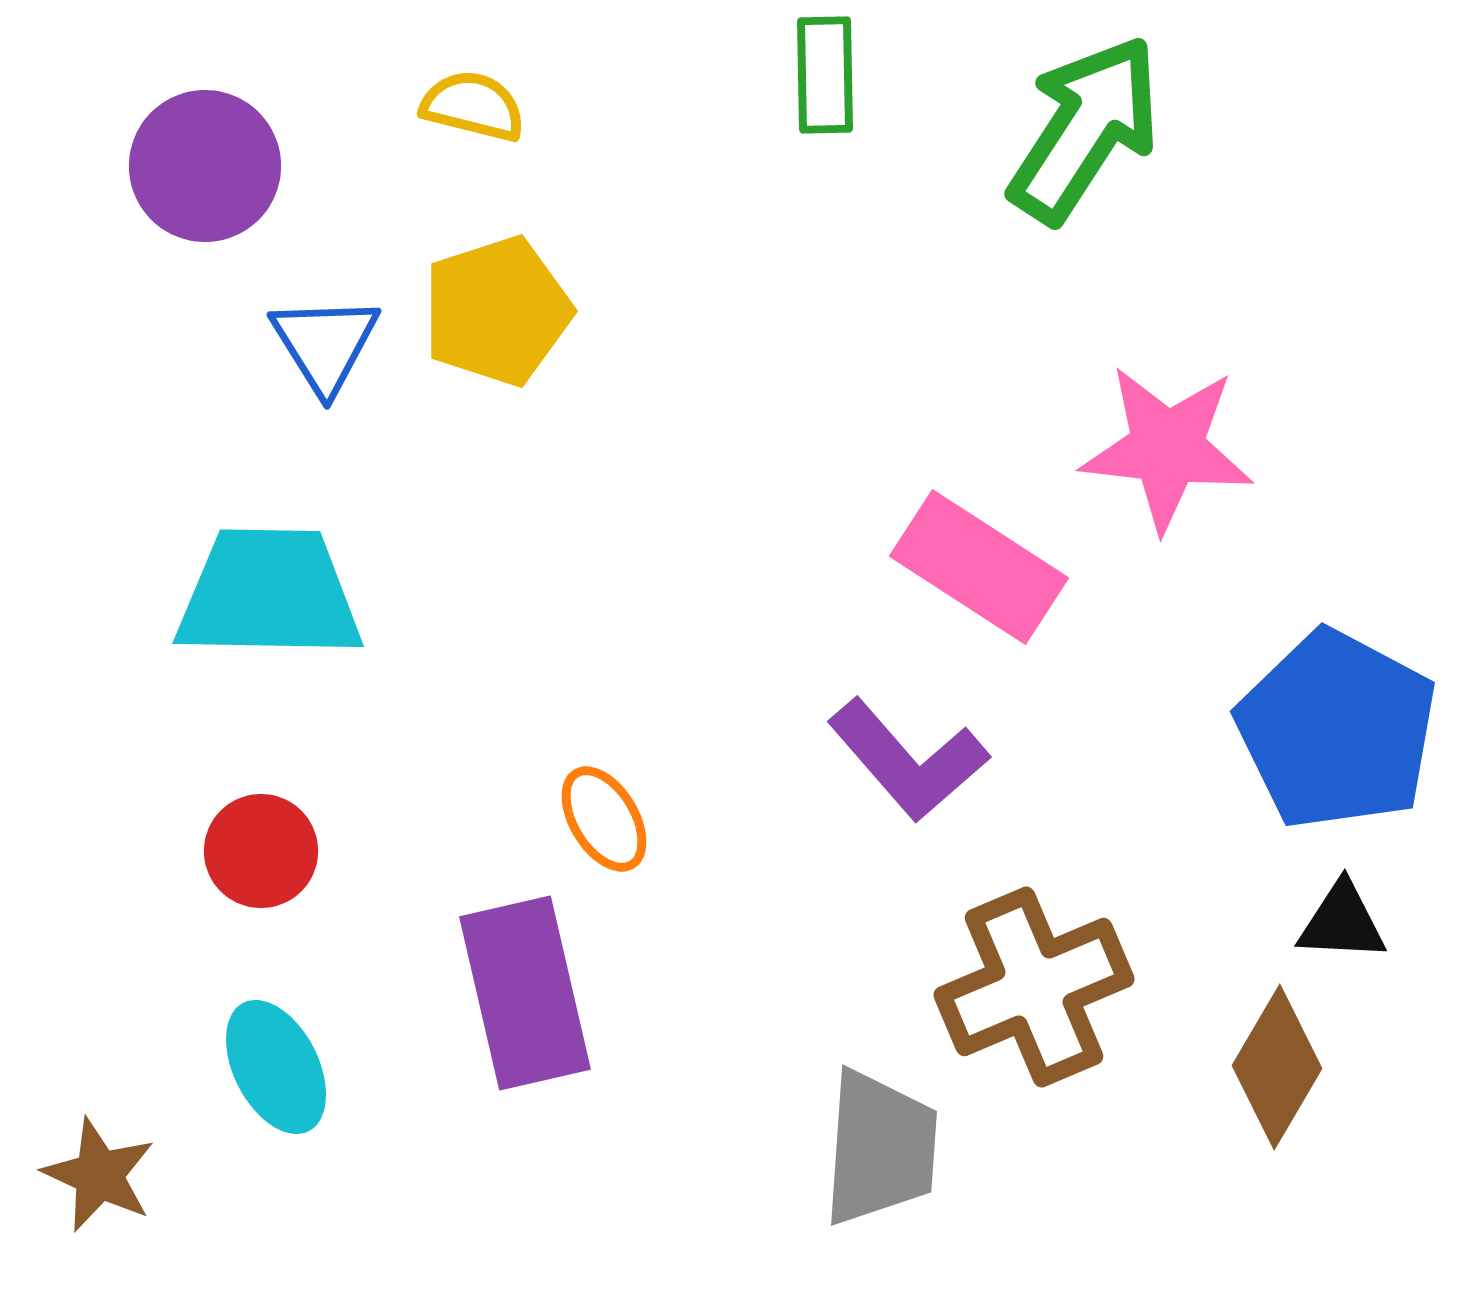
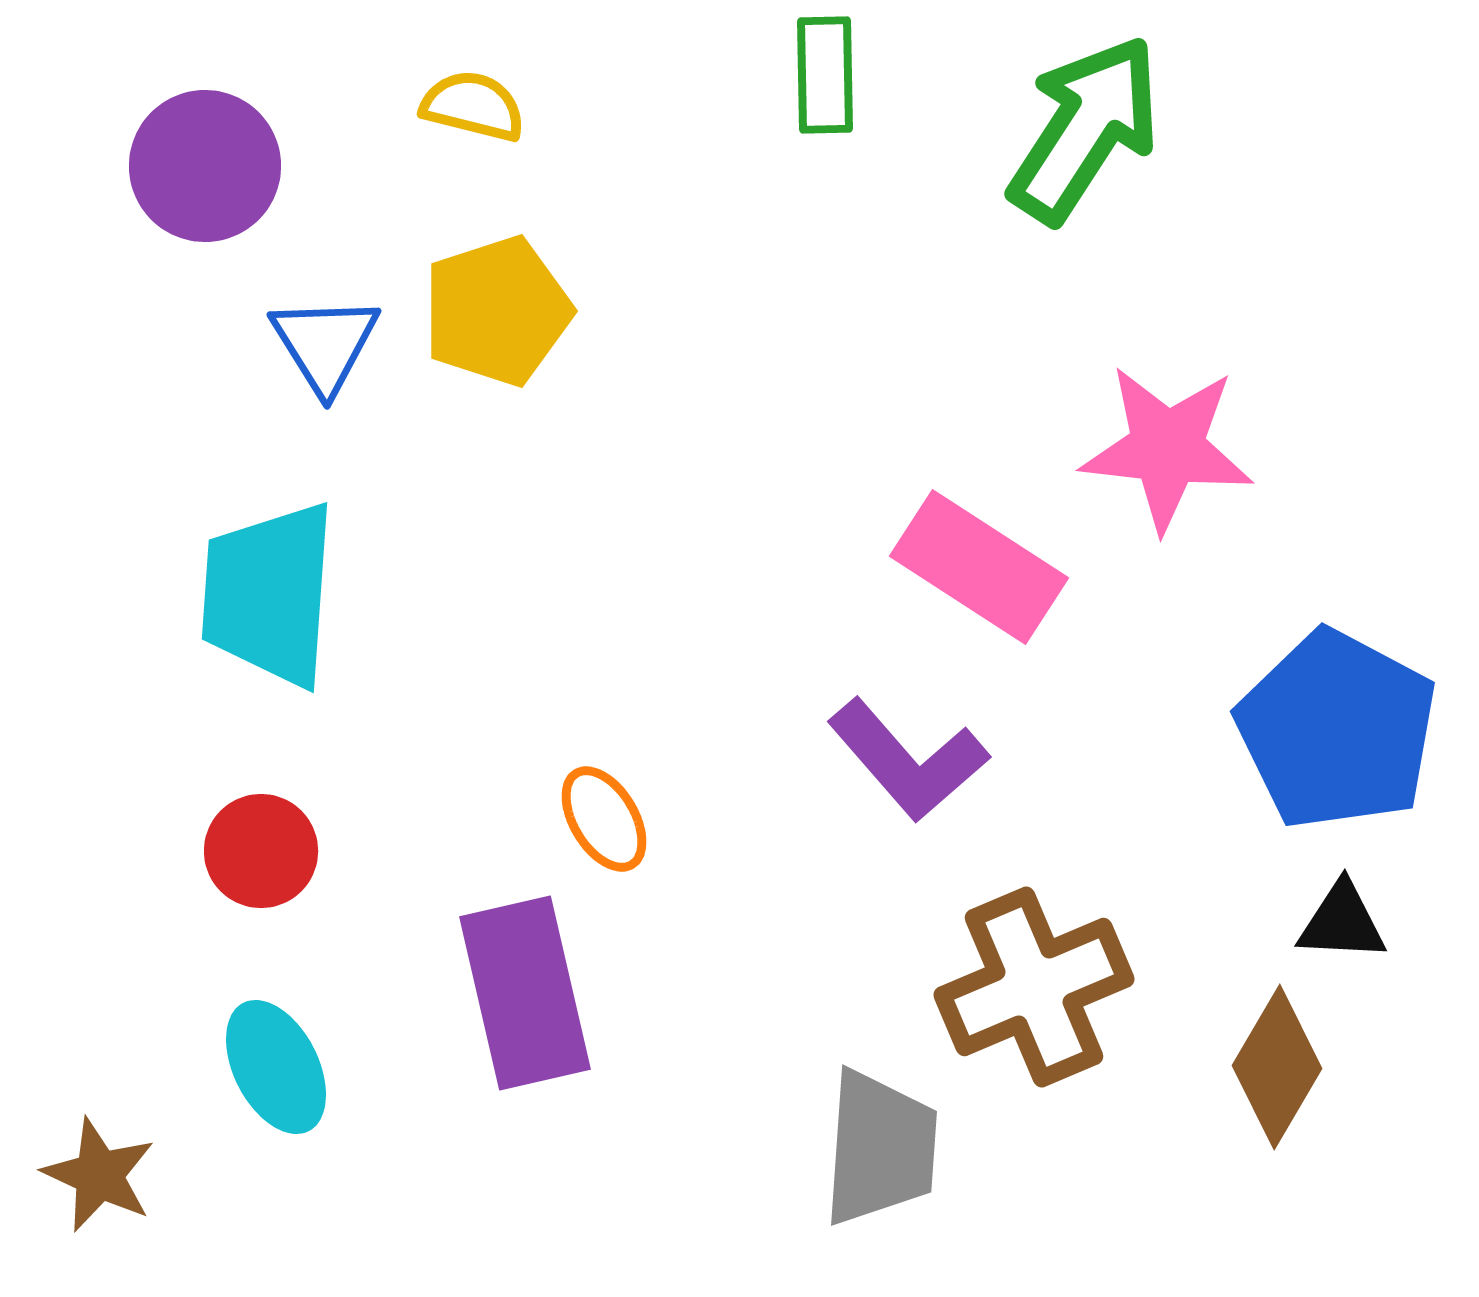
cyan trapezoid: rotated 87 degrees counterclockwise
